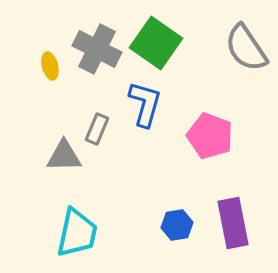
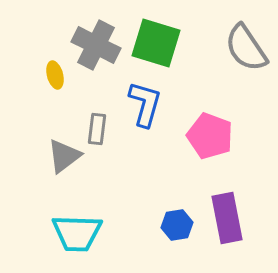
green square: rotated 18 degrees counterclockwise
gray cross: moved 1 px left, 4 px up
yellow ellipse: moved 5 px right, 9 px down
gray rectangle: rotated 16 degrees counterclockwise
gray triangle: rotated 36 degrees counterclockwise
purple rectangle: moved 6 px left, 5 px up
cyan trapezoid: rotated 80 degrees clockwise
